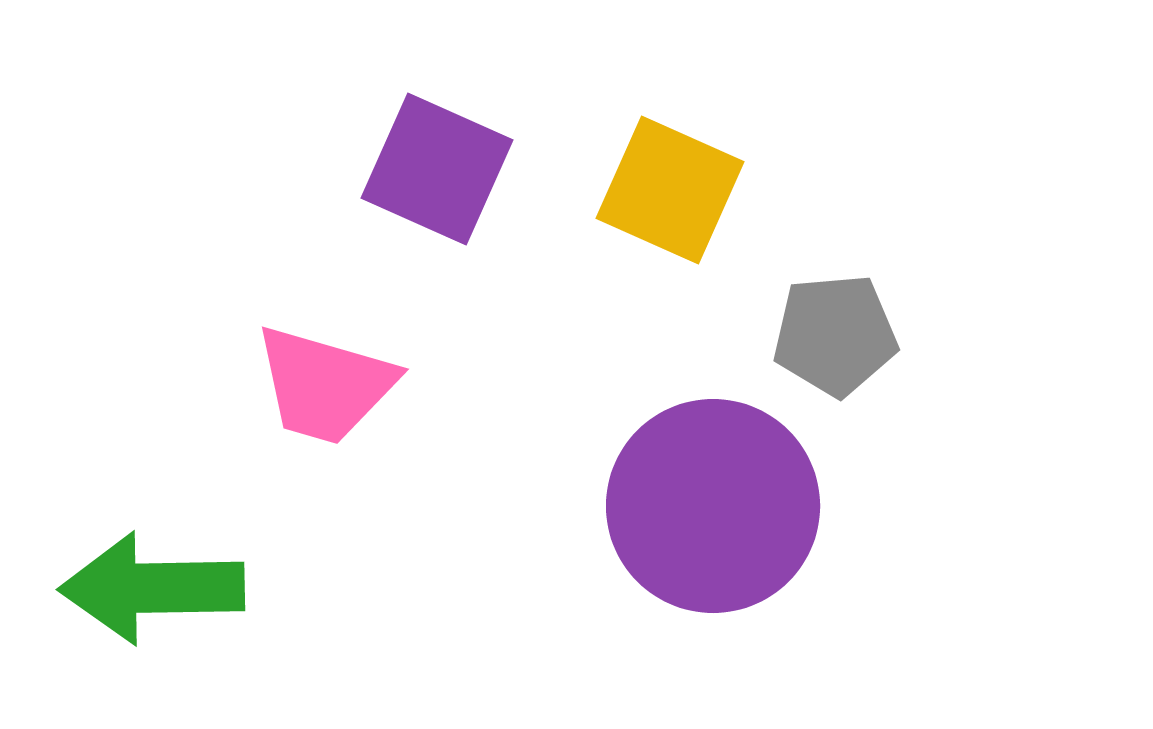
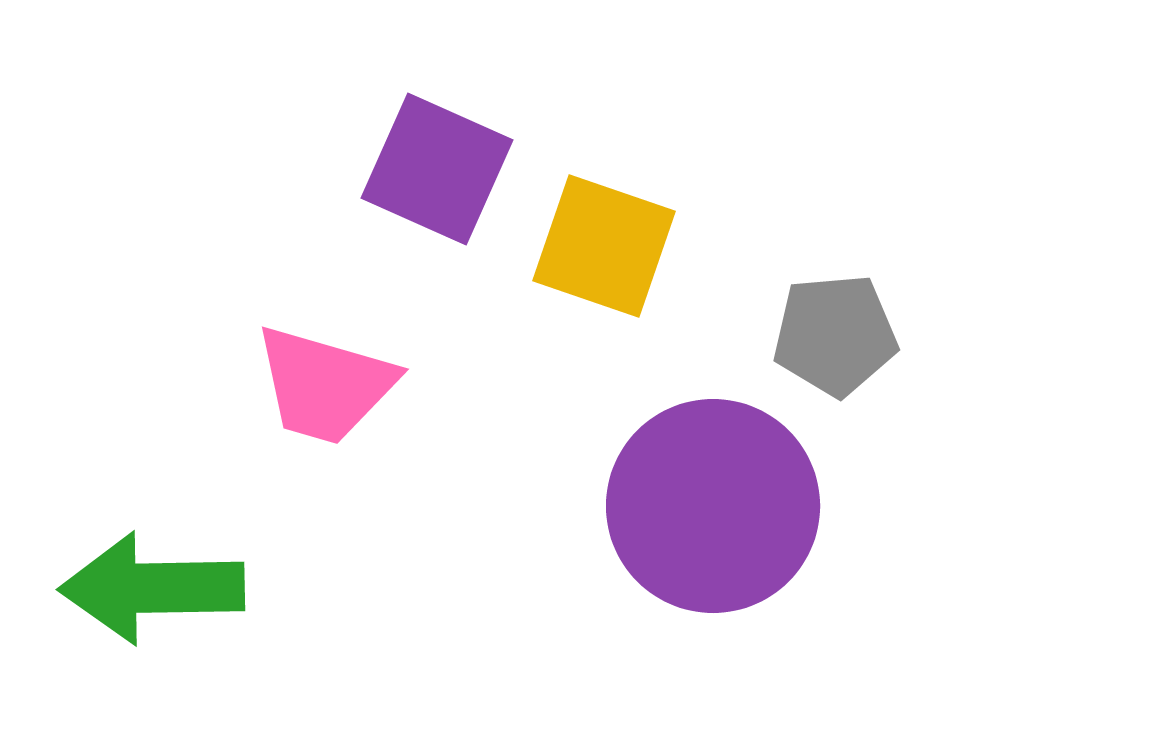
yellow square: moved 66 px left, 56 px down; rotated 5 degrees counterclockwise
